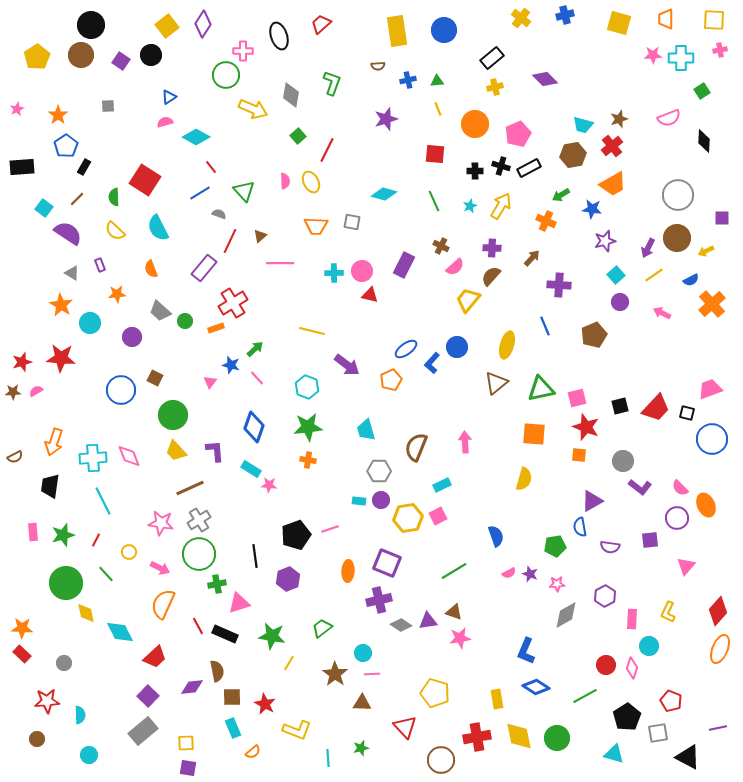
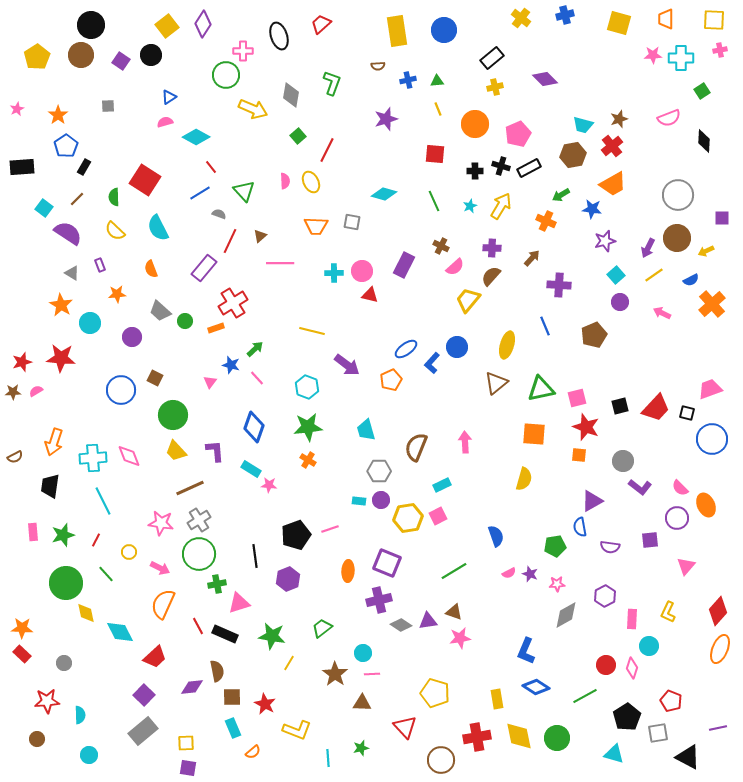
orange cross at (308, 460): rotated 21 degrees clockwise
purple square at (148, 696): moved 4 px left, 1 px up
